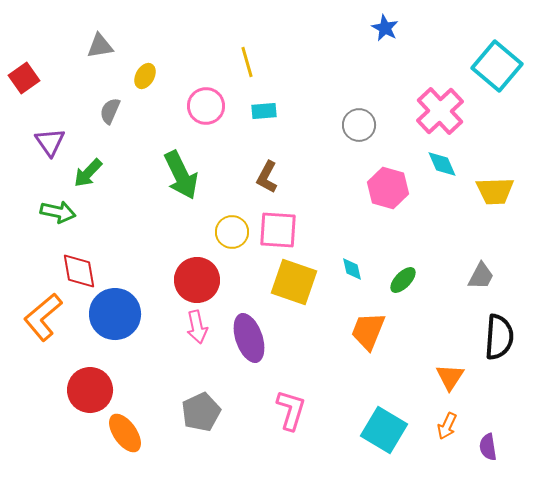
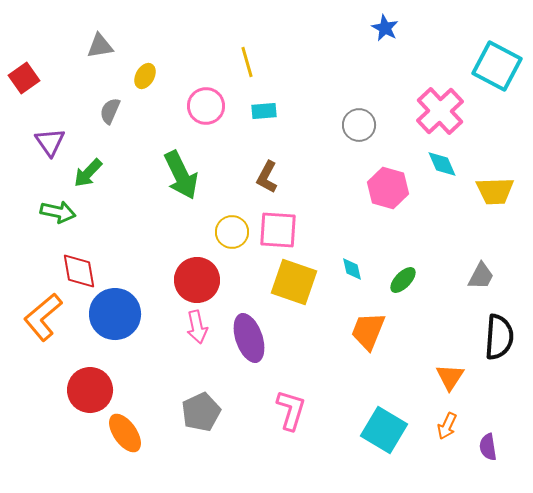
cyan square at (497, 66): rotated 12 degrees counterclockwise
